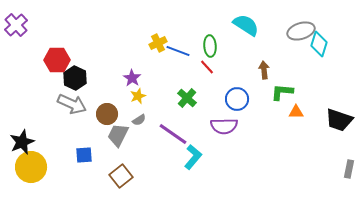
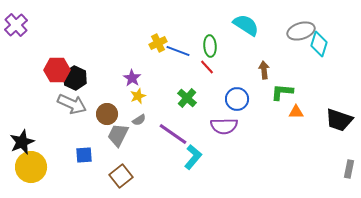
red hexagon: moved 10 px down
